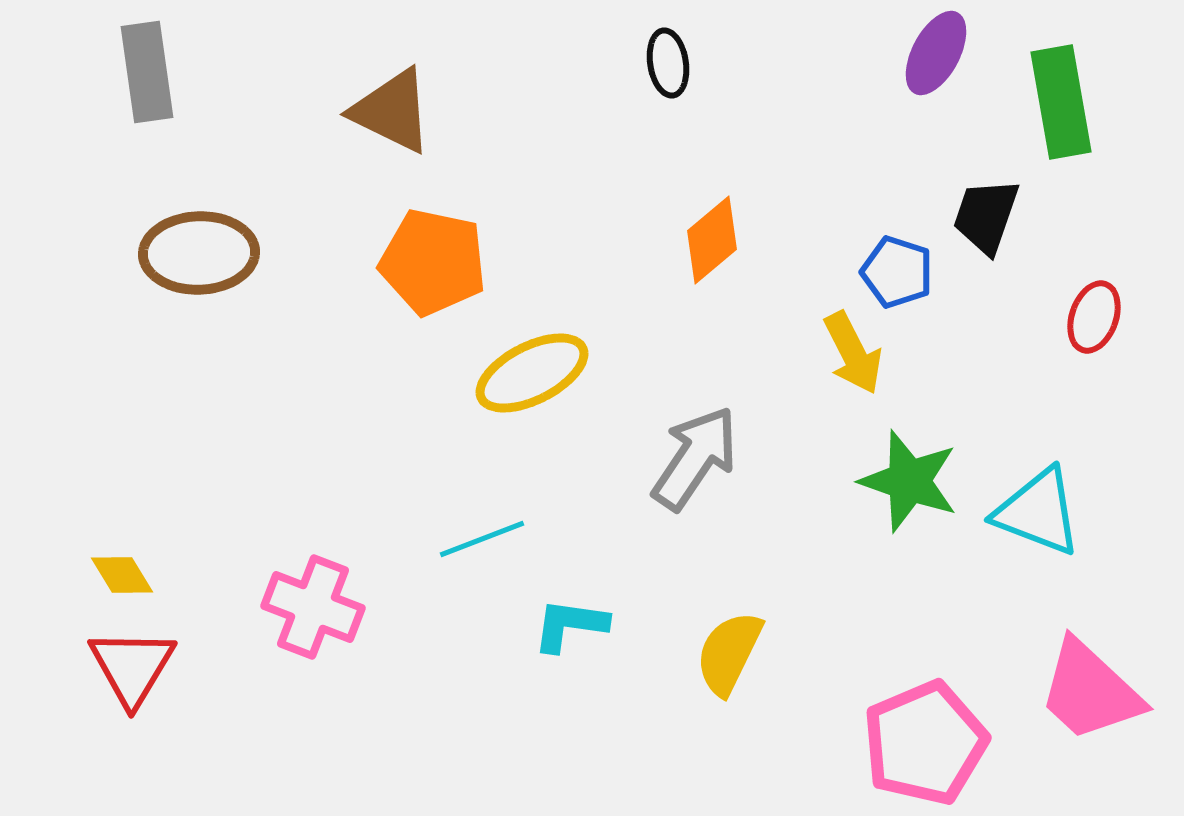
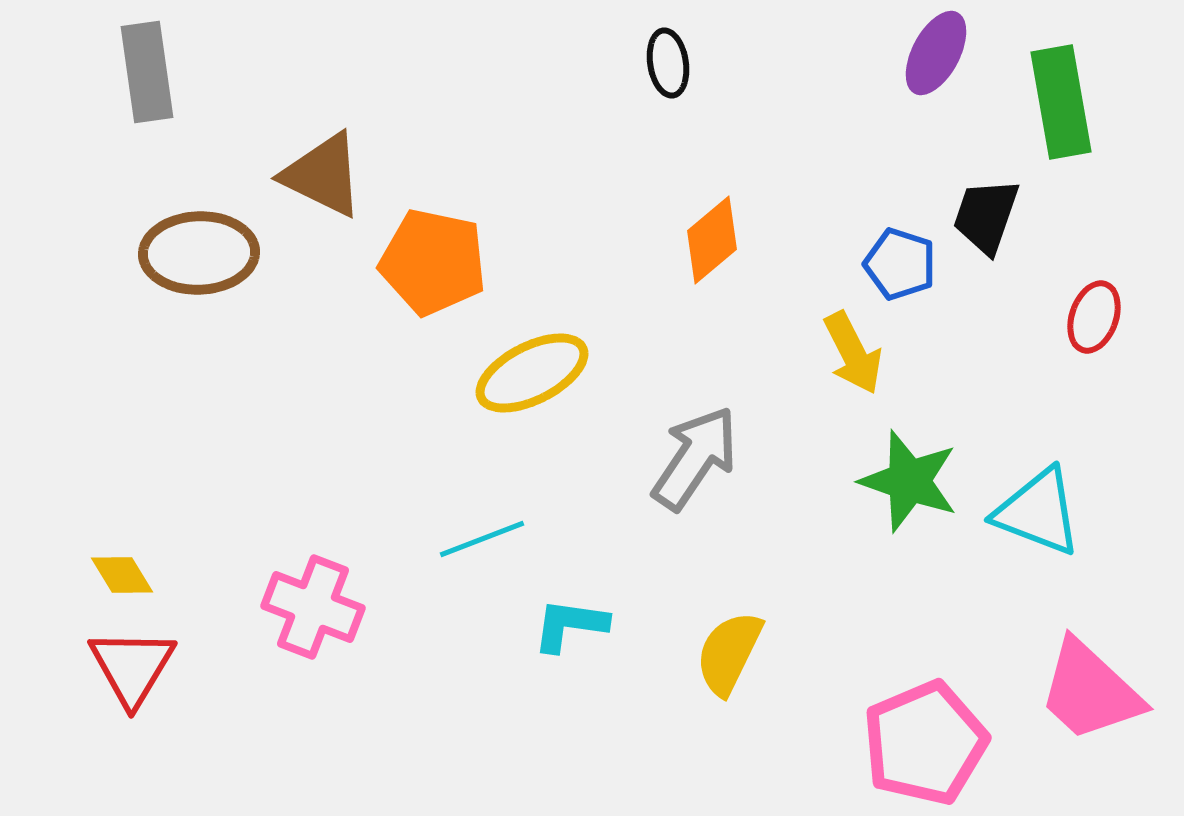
brown triangle: moved 69 px left, 64 px down
blue pentagon: moved 3 px right, 8 px up
